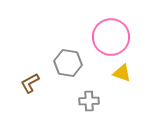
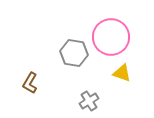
gray hexagon: moved 6 px right, 10 px up
brown L-shape: rotated 30 degrees counterclockwise
gray cross: rotated 30 degrees counterclockwise
